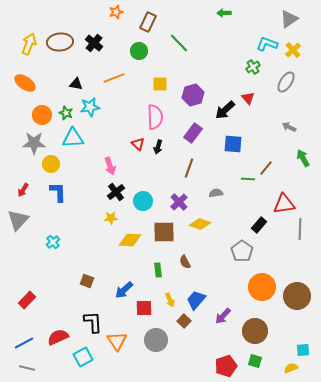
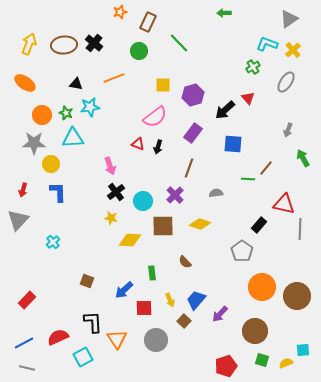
orange star at (116, 12): moved 4 px right
brown ellipse at (60, 42): moved 4 px right, 3 px down
yellow square at (160, 84): moved 3 px right, 1 px down
pink semicircle at (155, 117): rotated 55 degrees clockwise
gray arrow at (289, 127): moved 1 px left, 3 px down; rotated 96 degrees counterclockwise
red triangle at (138, 144): rotated 24 degrees counterclockwise
red arrow at (23, 190): rotated 16 degrees counterclockwise
purple cross at (179, 202): moved 4 px left, 7 px up
red triangle at (284, 204): rotated 20 degrees clockwise
yellow star at (111, 218): rotated 16 degrees clockwise
brown square at (164, 232): moved 1 px left, 6 px up
brown semicircle at (185, 262): rotated 16 degrees counterclockwise
green rectangle at (158, 270): moved 6 px left, 3 px down
purple arrow at (223, 316): moved 3 px left, 2 px up
orange triangle at (117, 341): moved 2 px up
green square at (255, 361): moved 7 px right, 1 px up
yellow semicircle at (291, 368): moved 5 px left, 5 px up
